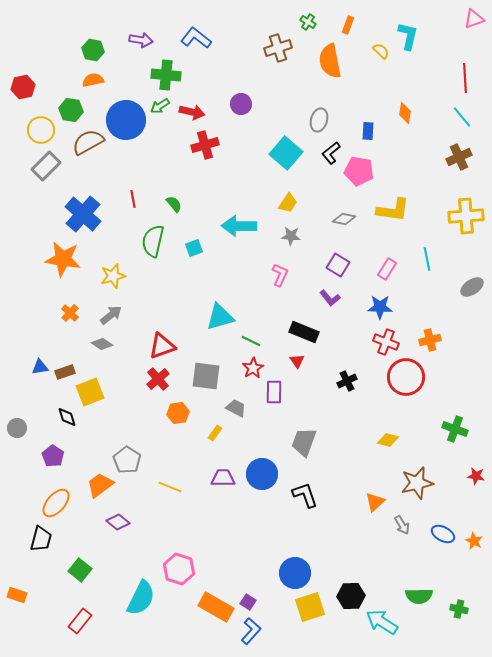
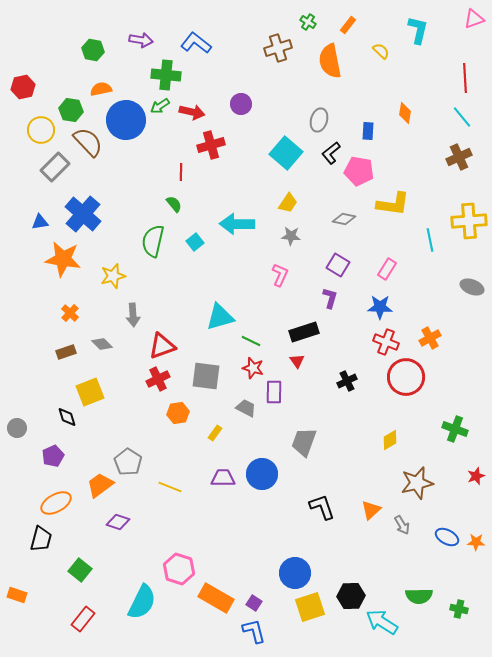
orange rectangle at (348, 25): rotated 18 degrees clockwise
cyan L-shape at (408, 36): moved 10 px right, 6 px up
blue L-shape at (196, 38): moved 5 px down
orange semicircle at (93, 80): moved 8 px right, 9 px down
brown semicircle at (88, 142): rotated 76 degrees clockwise
red cross at (205, 145): moved 6 px right
gray rectangle at (46, 166): moved 9 px right, 1 px down
red line at (133, 199): moved 48 px right, 27 px up; rotated 12 degrees clockwise
yellow L-shape at (393, 210): moved 6 px up
yellow cross at (466, 216): moved 3 px right, 5 px down
cyan arrow at (239, 226): moved 2 px left, 2 px up
cyan square at (194, 248): moved 1 px right, 6 px up; rotated 18 degrees counterclockwise
cyan line at (427, 259): moved 3 px right, 19 px up
gray ellipse at (472, 287): rotated 55 degrees clockwise
purple L-shape at (330, 298): rotated 125 degrees counterclockwise
gray arrow at (111, 315): moved 22 px right; rotated 125 degrees clockwise
black rectangle at (304, 332): rotated 40 degrees counterclockwise
orange cross at (430, 340): moved 2 px up; rotated 15 degrees counterclockwise
gray diamond at (102, 344): rotated 10 degrees clockwise
blue triangle at (40, 367): moved 145 px up
red star at (253, 368): rotated 25 degrees counterclockwise
brown rectangle at (65, 372): moved 1 px right, 20 px up
red cross at (158, 379): rotated 15 degrees clockwise
gray trapezoid at (236, 408): moved 10 px right
yellow diamond at (388, 440): moved 2 px right; rotated 45 degrees counterclockwise
purple pentagon at (53, 456): rotated 15 degrees clockwise
gray pentagon at (127, 460): moved 1 px right, 2 px down
red star at (476, 476): rotated 30 degrees counterclockwise
black L-shape at (305, 495): moved 17 px right, 12 px down
orange triangle at (375, 502): moved 4 px left, 8 px down
orange ellipse at (56, 503): rotated 20 degrees clockwise
purple diamond at (118, 522): rotated 20 degrees counterclockwise
blue ellipse at (443, 534): moved 4 px right, 3 px down
orange star at (474, 541): moved 2 px right, 1 px down; rotated 24 degrees counterclockwise
cyan semicircle at (141, 598): moved 1 px right, 4 px down
purple square at (248, 602): moved 6 px right, 1 px down
orange rectangle at (216, 607): moved 9 px up
red rectangle at (80, 621): moved 3 px right, 2 px up
blue L-shape at (251, 631): moved 3 px right; rotated 56 degrees counterclockwise
